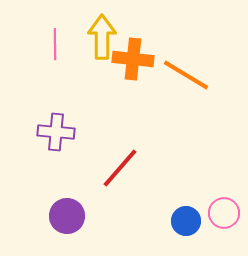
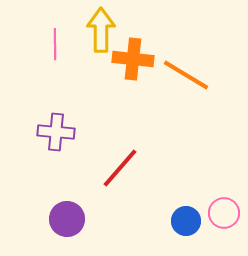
yellow arrow: moved 1 px left, 7 px up
purple circle: moved 3 px down
